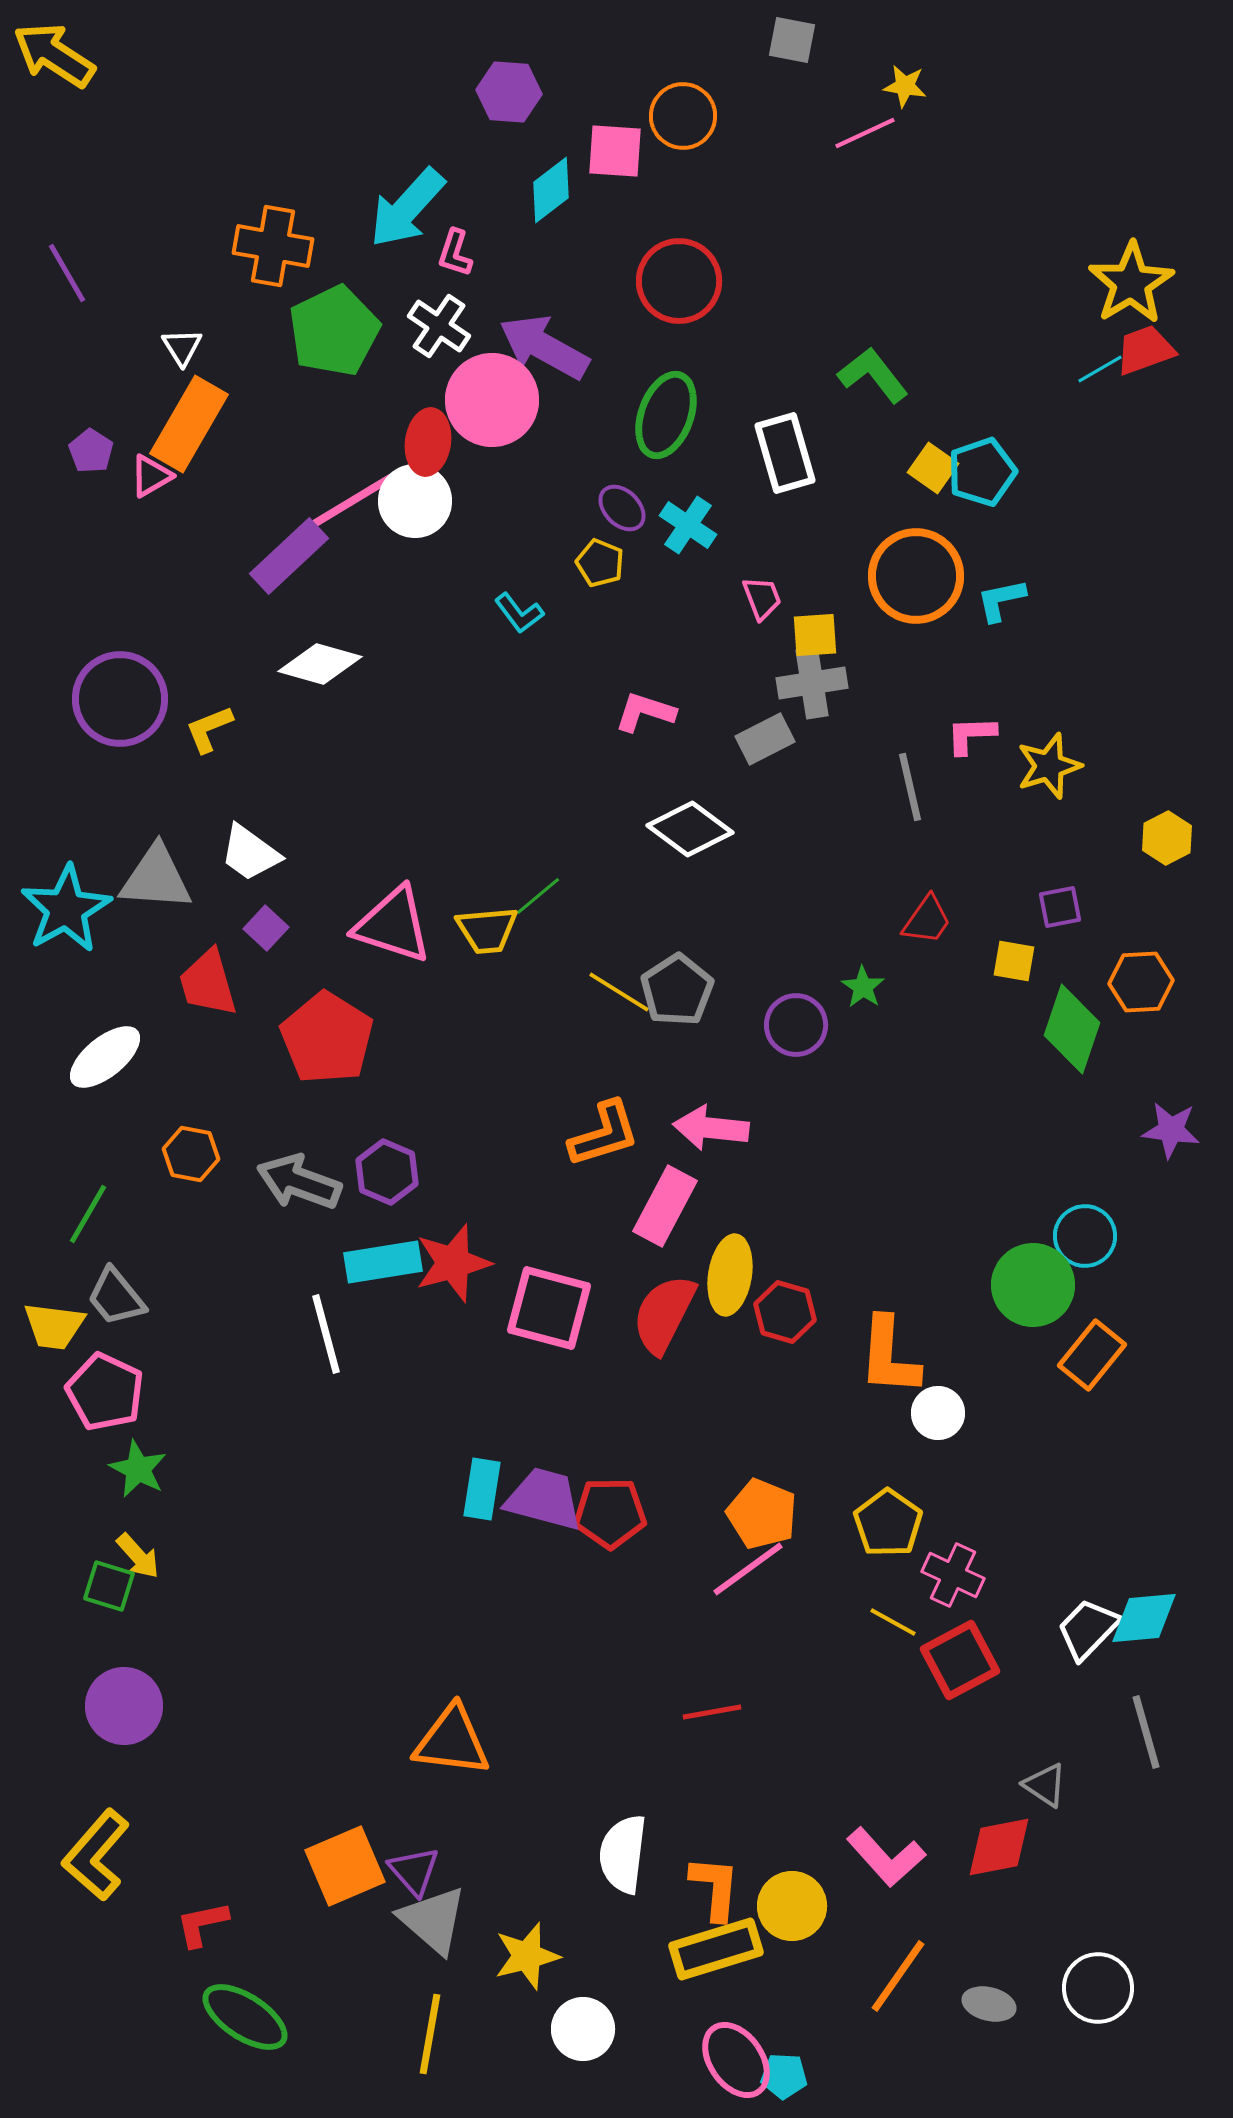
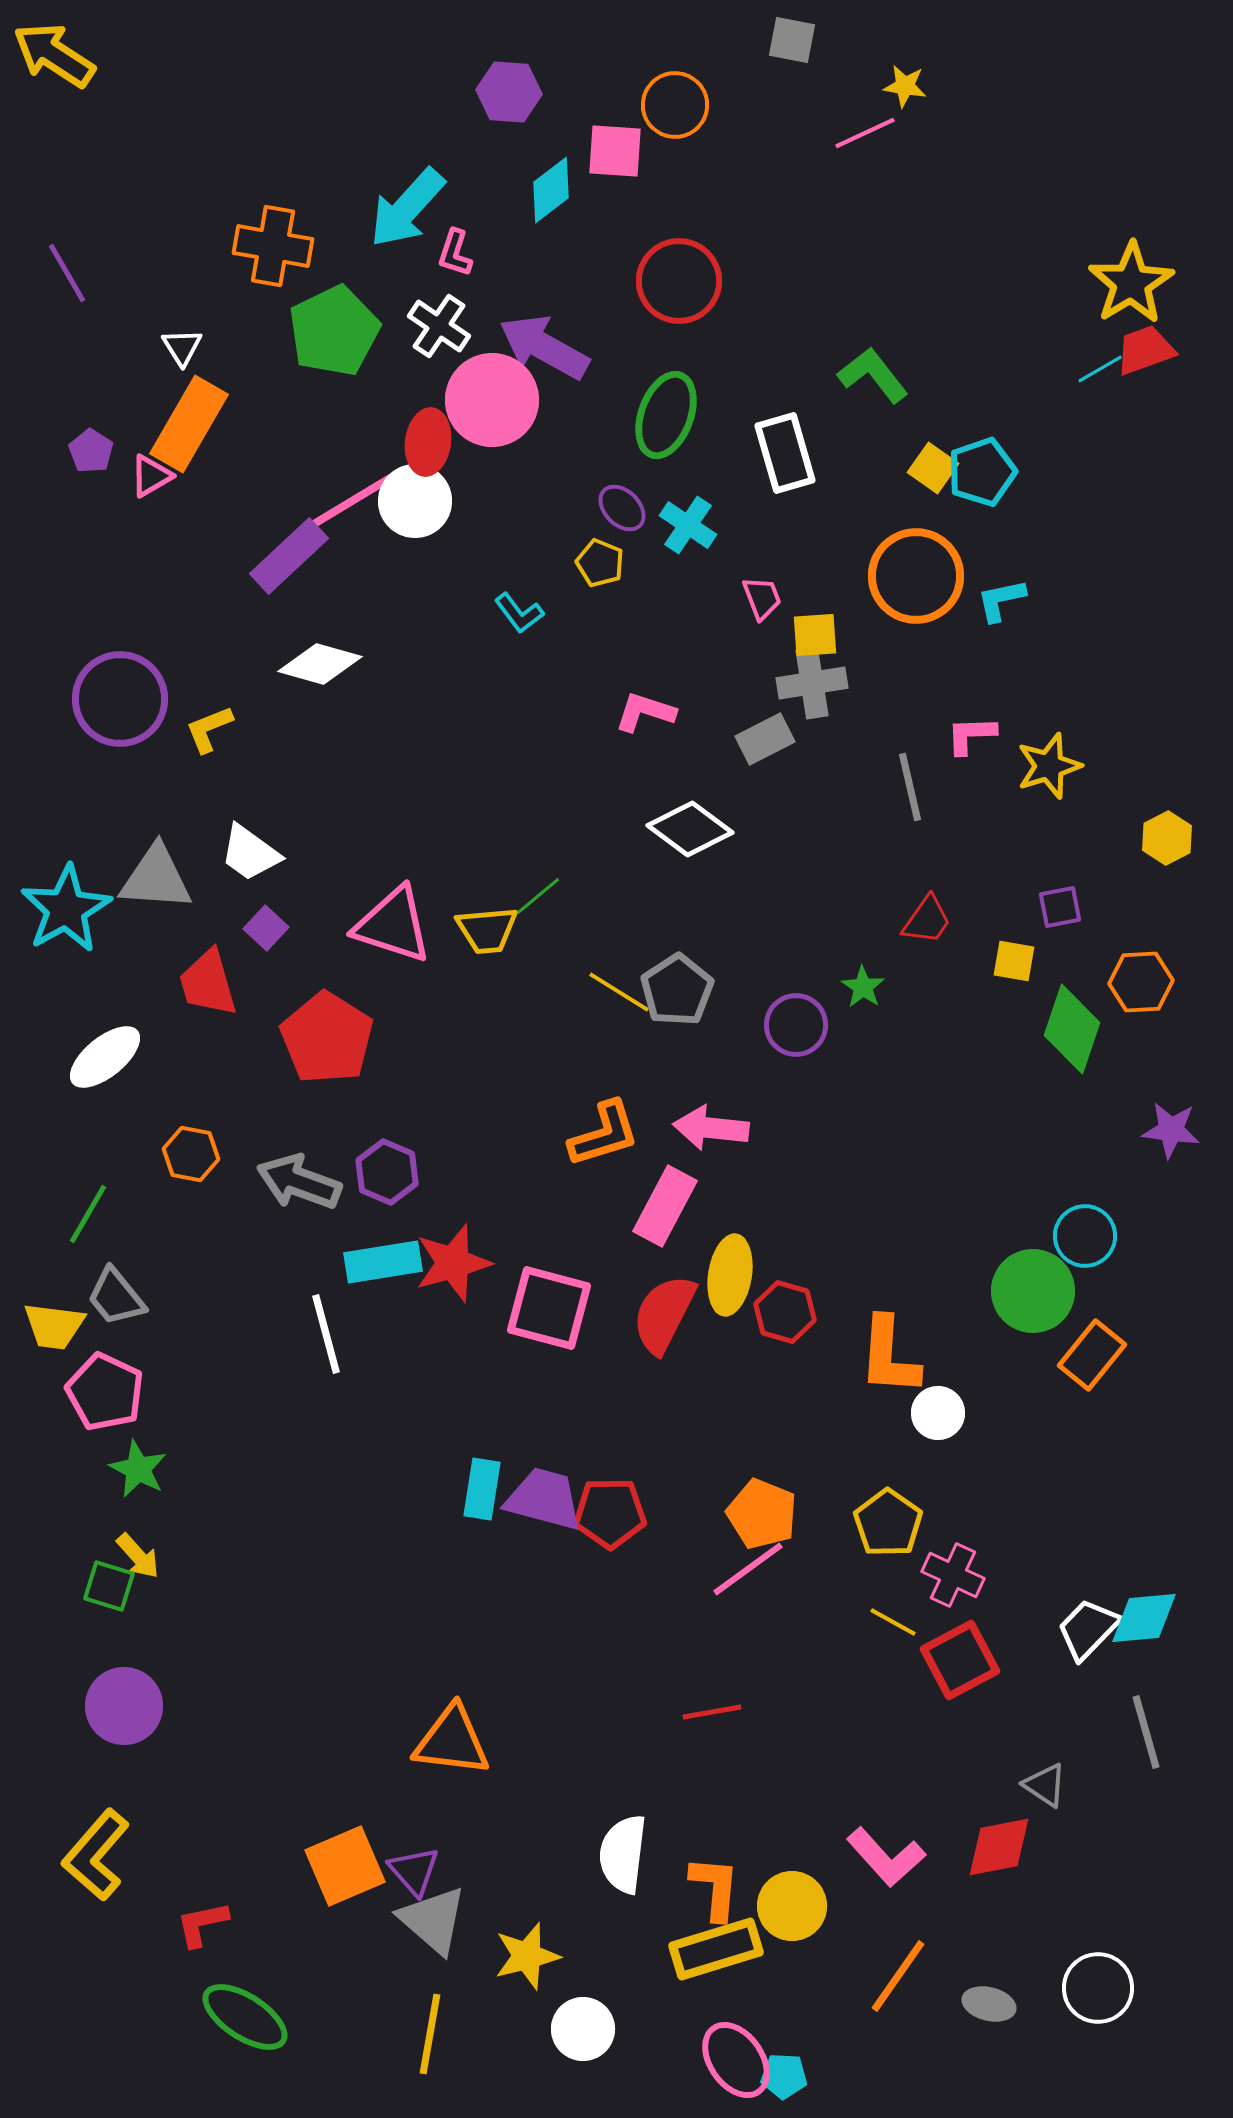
orange circle at (683, 116): moved 8 px left, 11 px up
green circle at (1033, 1285): moved 6 px down
